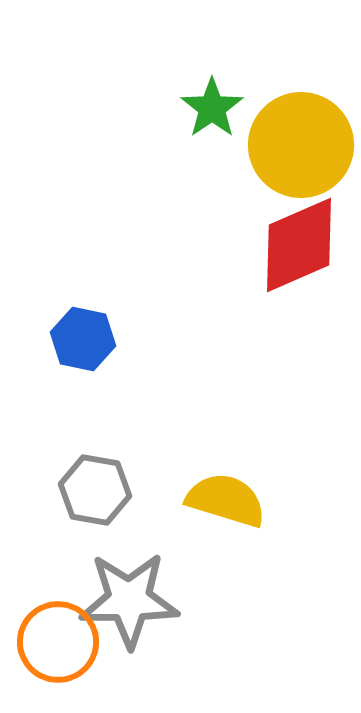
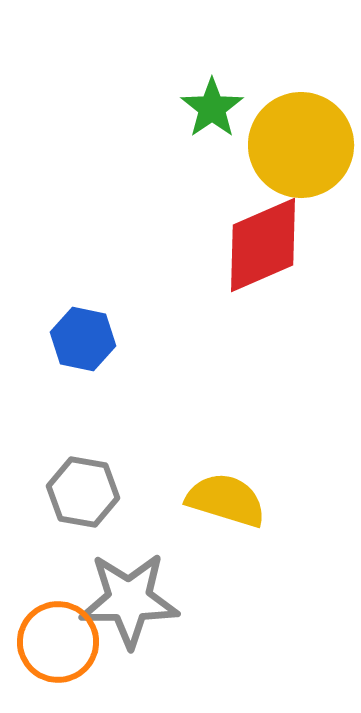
red diamond: moved 36 px left
gray hexagon: moved 12 px left, 2 px down
